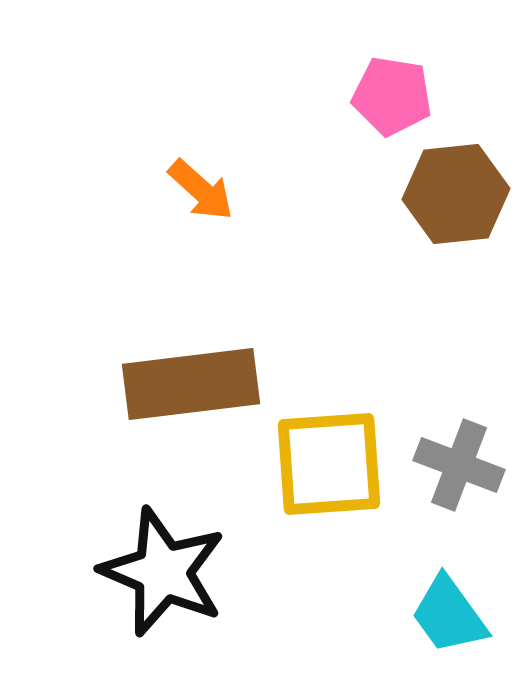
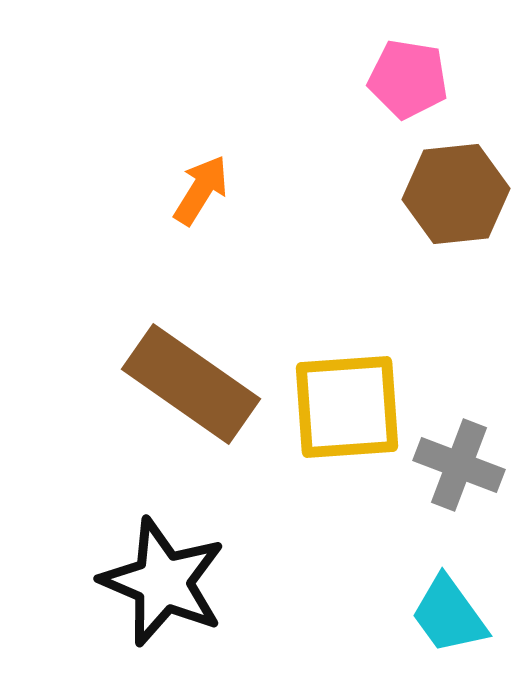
pink pentagon: moved 16 px right, 17 px up
orange arrow: rotated 100 degrees counterclockwise
brown rectangle: rotated 42 degrees clockwise
yellow square: moved 18 px right, 57 px up
black star: moved 10 px down
